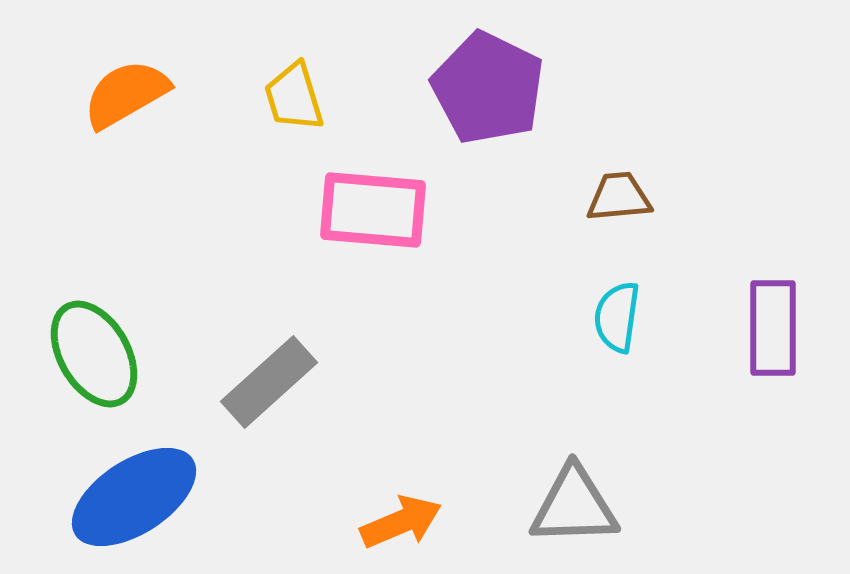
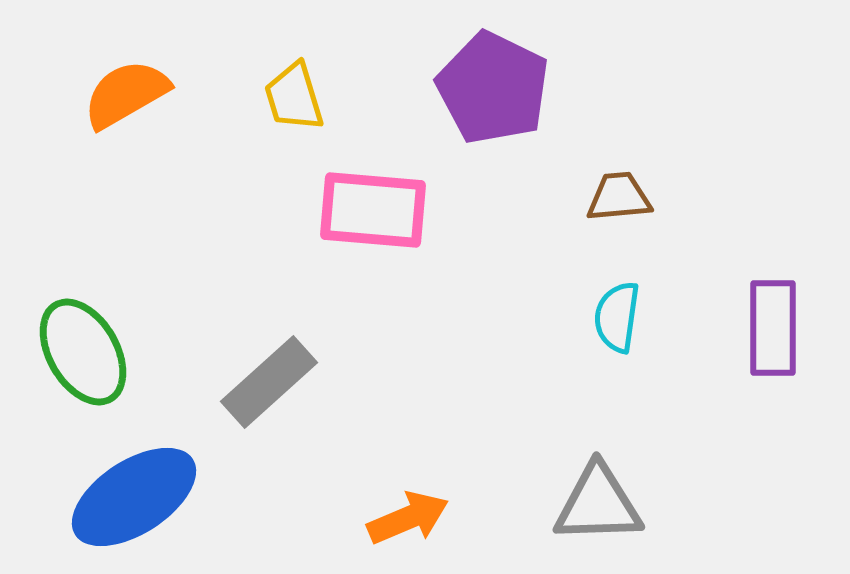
purple pentagon: moved 5 px right
green ellipse: moved 11 px left, 2 px up
gray triangle: moved 24 px right, 2 px up
orange arrow: moved 7 px right, 4 px up
